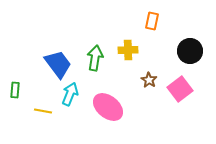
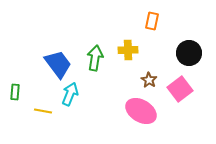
black circle: moved 1 px left, 2 px down
green rectangle: moved 2 px down
pink ellipse: moved 33 px right, 4 px down; rotated 8 degrees counterclockwise
